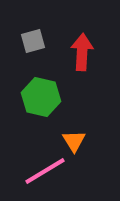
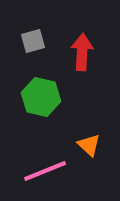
orange triangle: moved 15 px right, 4 px down; rotated 15 degrees counterclockwise
pink line: rotated 9 degrees clockwise
